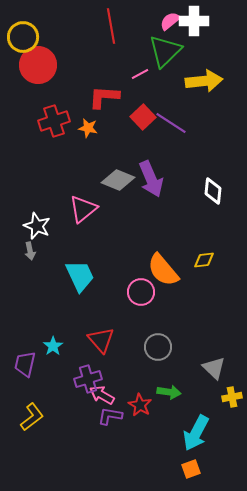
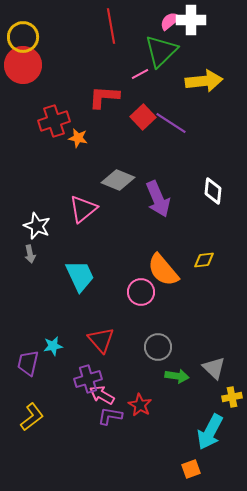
white cross: moved 3 px left, 1 px up
green triangle: moved 4 px left
red circle: moved 15 px left
orange star: moved 10 px left, 10 px down
purple arrow: moved 7 px right, 20 px down
gray arrow: moved 3 px down
cyan star: rotated 24 degrees clockwise
purple trapezoid: moved 3 px right, 1 px up
green arrow: moved 8 px right, 16 px up
cyan arrow: moved 14 px right, 1 px up
